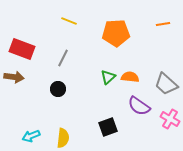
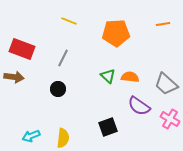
green triangle: moved 1 px up; rotated 35 degrees counterclockwise
